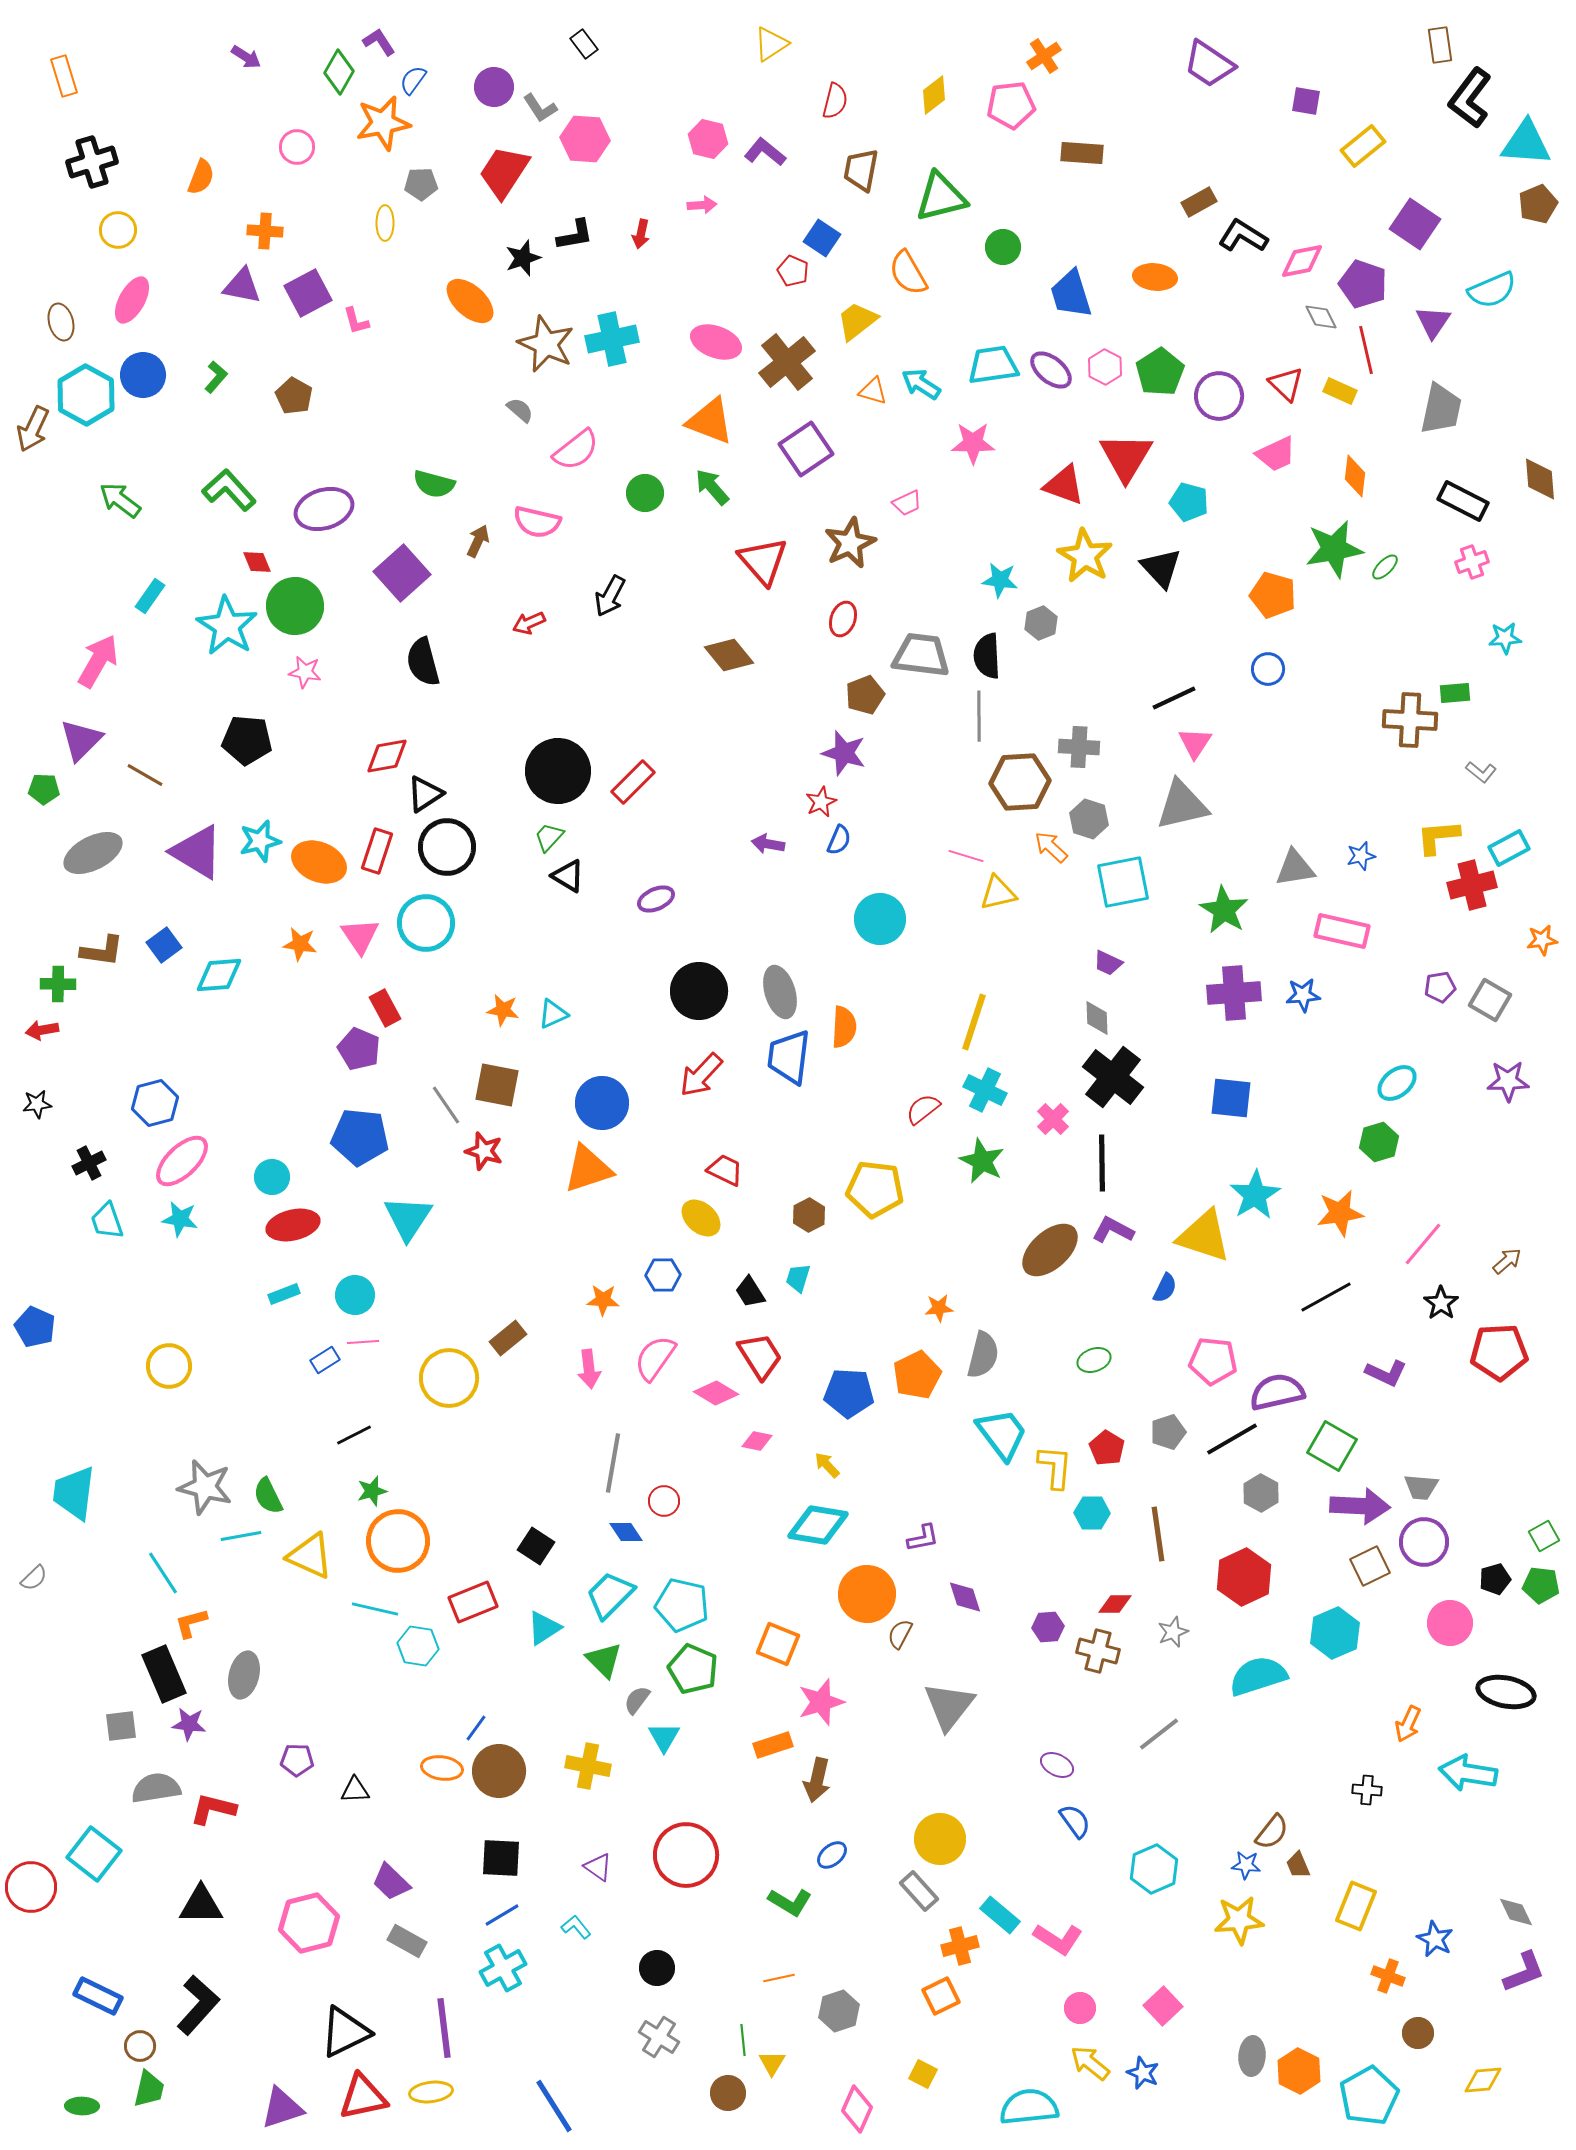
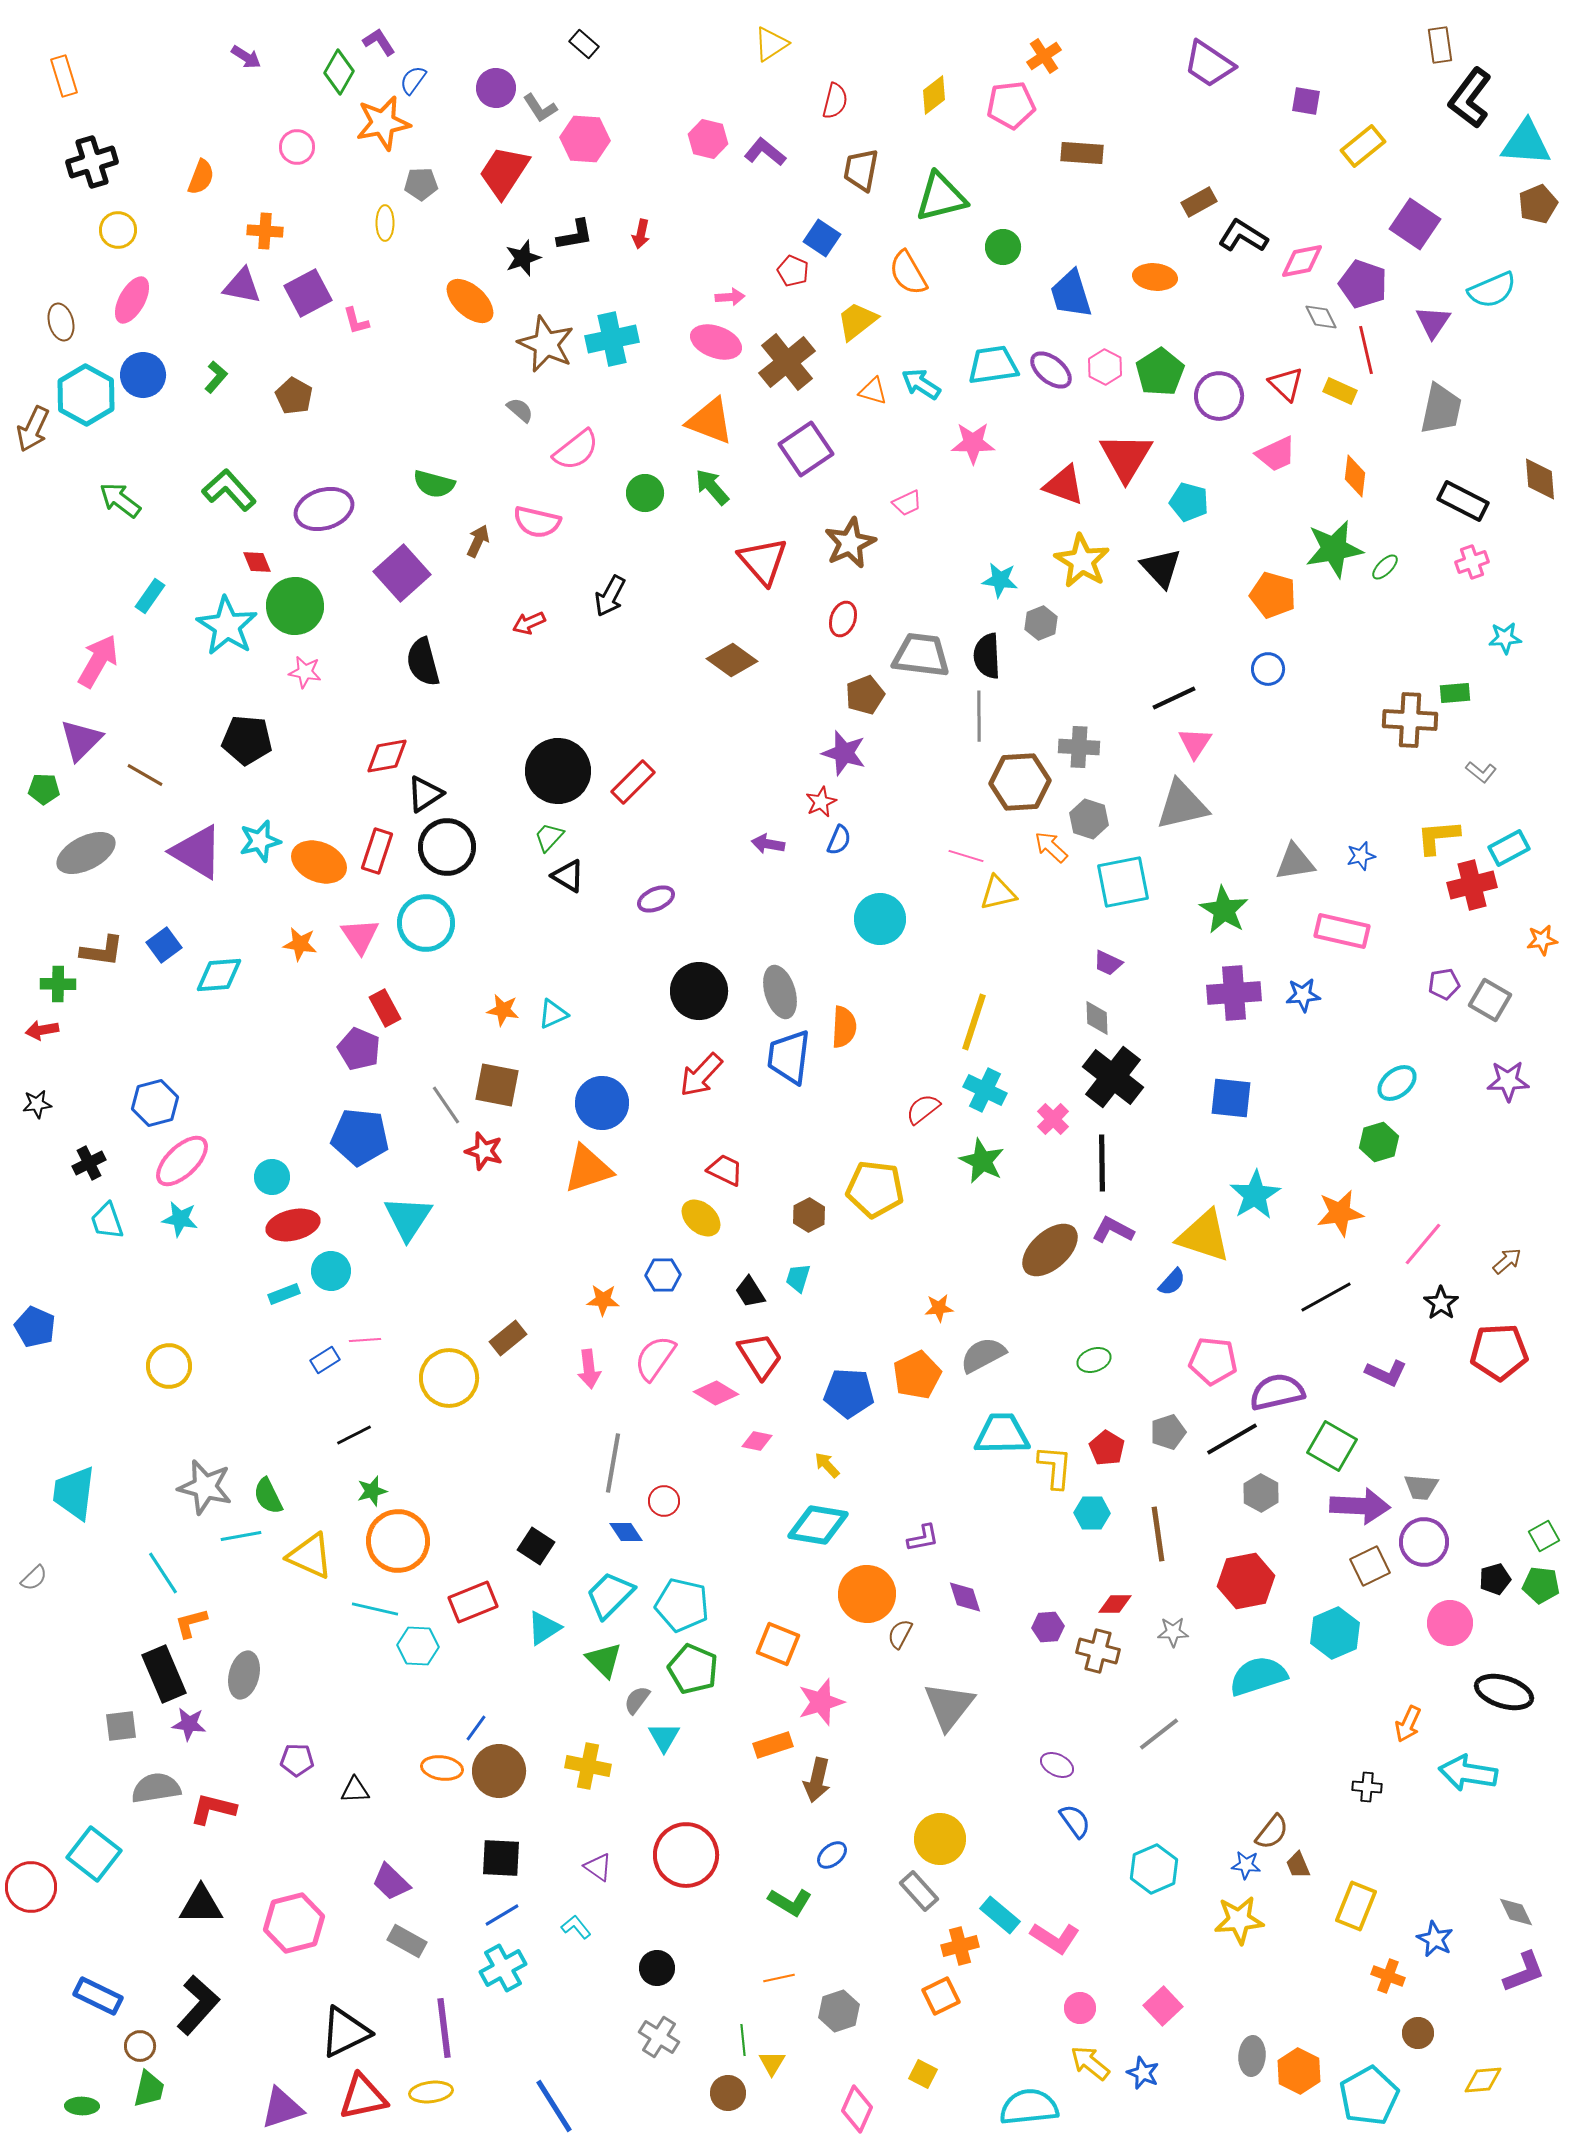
black rectangle at (584, 44): rotated 12 degrees counterclockwise
purple circle at (494, 87): moved 2 px right, 1 px down
pink arrow at (702, 205): moved 28 px right, 92 px down
yellow star at (1085, 556): moved 3 px left, 5 px down
brown diamond at (729, 655): moved 3 px right, 5 px down; rotated 15 degrees counterclockwise
gray ellipse at (93, 853): moved 7 px left
gray triangle at (1295, 868): moved 6 px up
purple pentagon at (1440, 987): moved 4 px right, 3 px up
blue semicircle at (1165, 1288): moved 7 px right, 6 px up; rotated 16 degrees clockwise
cyan circle at (355, 1295): moved 24 px left, 24 px up
pink line at (363, 1342): moved 2 px right, 2 px up
gray semicircle at (983, 1355): rotated 132 degrees counterclockwise
cyan trapezoid at (1002, 1434): rotated 54 degrees counterclockwise
red hexagon at (1244, 1577): moved 2 px right, 4 px down; rotated 14 degrees clockwise
gray star at (1173, 1632): rotated 20 degrees clockwise
cyan hexagon at (418, 1646): rotated 6 degrees counterclockwise
black ellipse at (1506, 1692): moved 2 px left; rotated 6 degrees clockwise
black cross at (1367, 1790): moved 3 px up
pink hexagon at (309, 1923): moved 15 px left
pink L-shape at (1058, 1939): moved 3 px left, 1 px up
